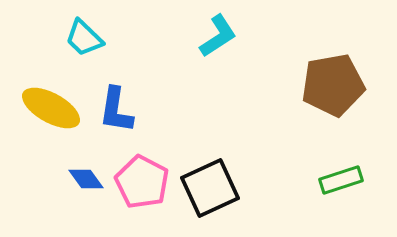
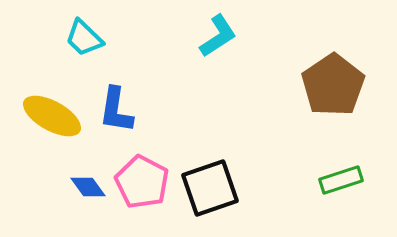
brown pentagon: rotated 24 degrees counterclockwise
yellow ellipse: moved 1 px right, 8 px down
blue diamond: moved 2 px right, 8 px down
black square: rotated 6 degrees clockwise
